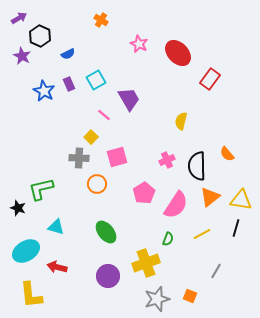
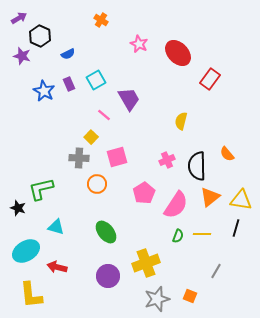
purple star: rotated 12 degrees counterclockwise
yellow line: rotated 30 degrees clockwise
green semicircle: moved 10 px right, 3 px up
